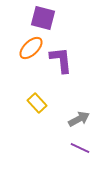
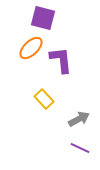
yellow rectangle: moved 7 px right, 4 px up
